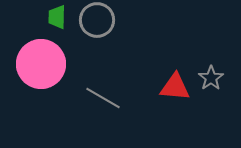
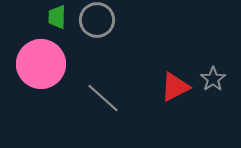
gray star: moved 2 px right, 1 px down
red triangle: rotated 32 degrees counterclockwise
gray line: rotated 12 degrees clockwise
